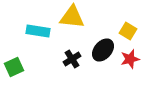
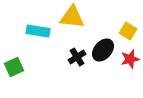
black cross: moved 5 px right, 2 px up
